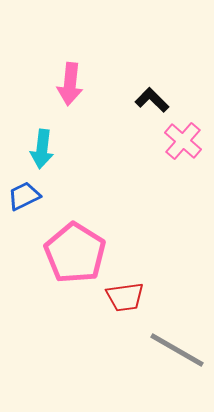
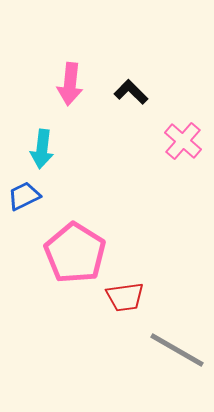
black L-shape: moved 21 px left, 8 px up
